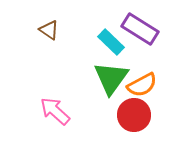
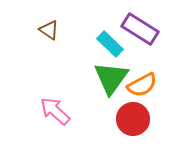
cyan rectangle: moved 1 px left, 2 px down
red circle: moved 1 px left, 4 px down
